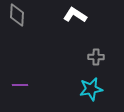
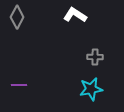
gray diamond: moved 2 px down; rotated 25 degrees clockwise
gray cross: moved 1 px left
purple line: moved 1 px left
